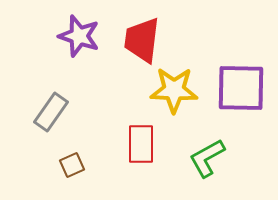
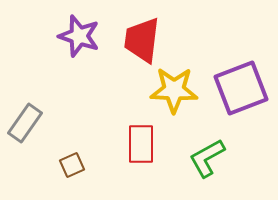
purple square: rotated 22 degrees counterclockwise
gray rectangle: moved 26 px left, 11 px down
